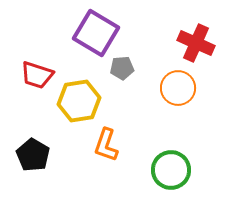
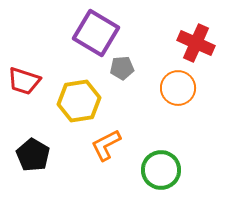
red trapezoid: moved 13 px left, 6 px down
orange L-shape: rotated 44 degrees clockwise
green circle: moved 10 px left
